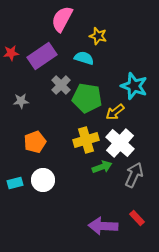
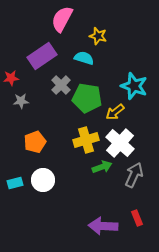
red star: moved 25 px down
red rectangle: rotated 21 degrees clockwise
